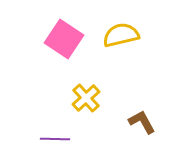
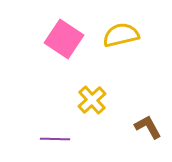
yellow cross: moved 6 px right, 2 px down
brown L-shape: moved 6 px right, 5 px down
